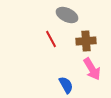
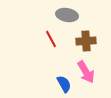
gray ellipse: rotated 15 degrees counterclockwise
pink arrow: moved 6 px left, 3 px down
blue semicircle: moved 2 px left, 1 px up
